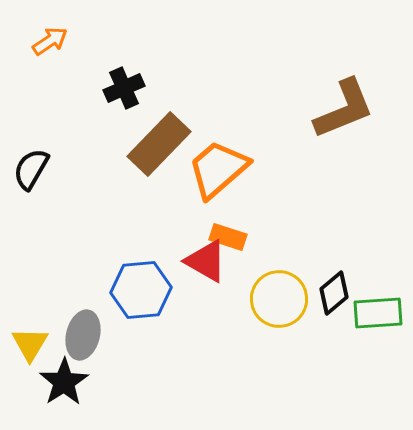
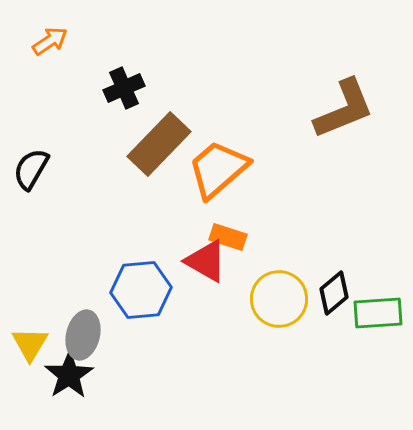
black star: moved 5 px right, 7 px up
